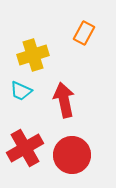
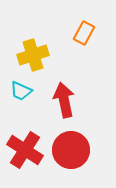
red cross: moved 2 px down; rotated 27 degrees counterclockwise
red circle: moved 1 px left, 5 px up
